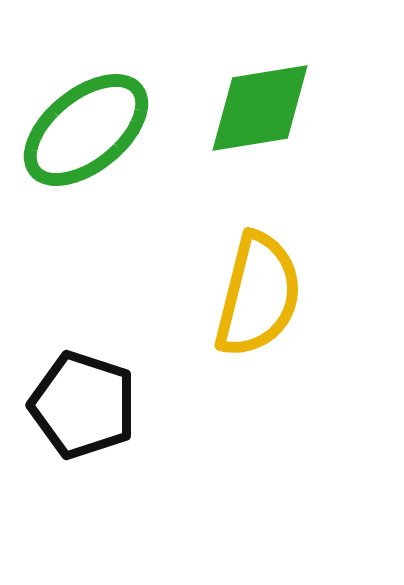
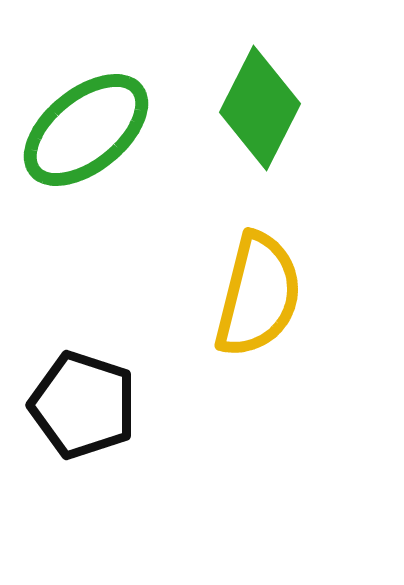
green diamond: rotated 54 degrees counterclockwise
